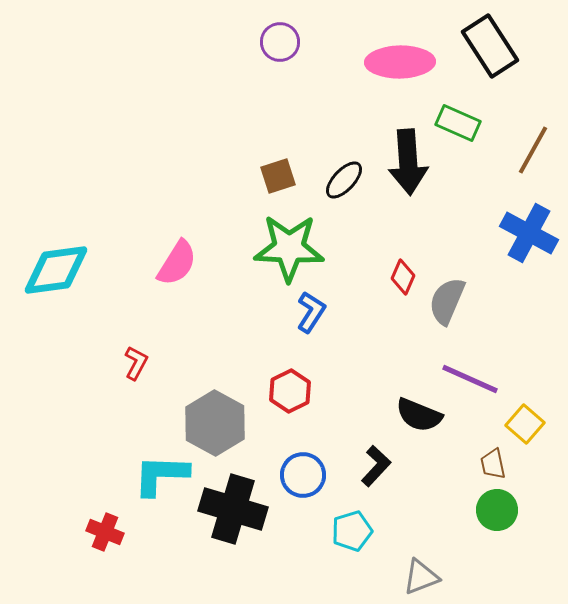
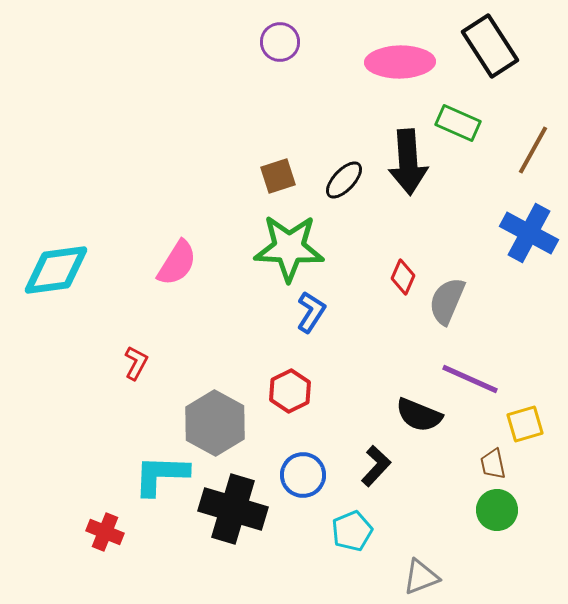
yellow square: rotated 33 degrees clockwise
cyan pentagon: rotated 6 degrees counterclockwise
